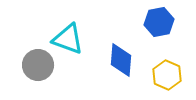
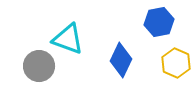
blue diamond: rotated 20 degrees clockwise
gray circle: moved 1 px right, 1 px down
yellow hexagon: moved 9 px right, 12 px up
